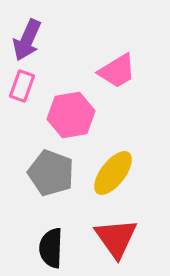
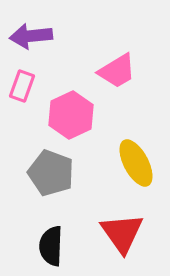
purple arrow: moved 4 px right, 4 px up; rotated 60 degrees clockwise
pink hexagon: rotated 15 degrees counterclockwise
yellow ellipse: moved 23 px right, 10 px up; rotated 66 degrees counterclockwise
red triangle: moved 6 px right, 5 px up
black semicircle: moved 2 px up
